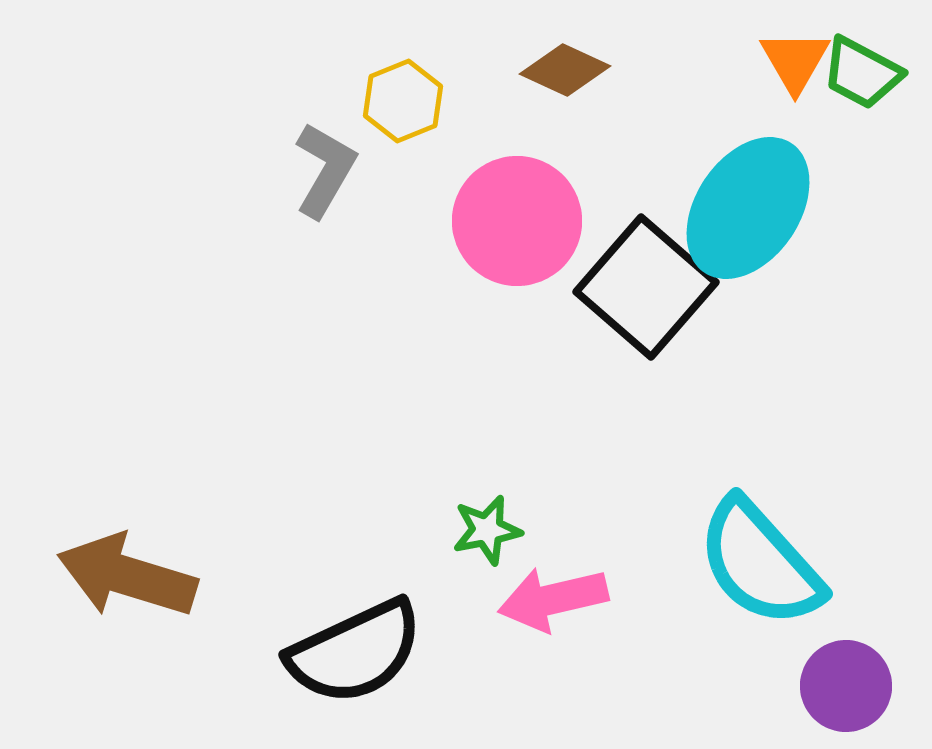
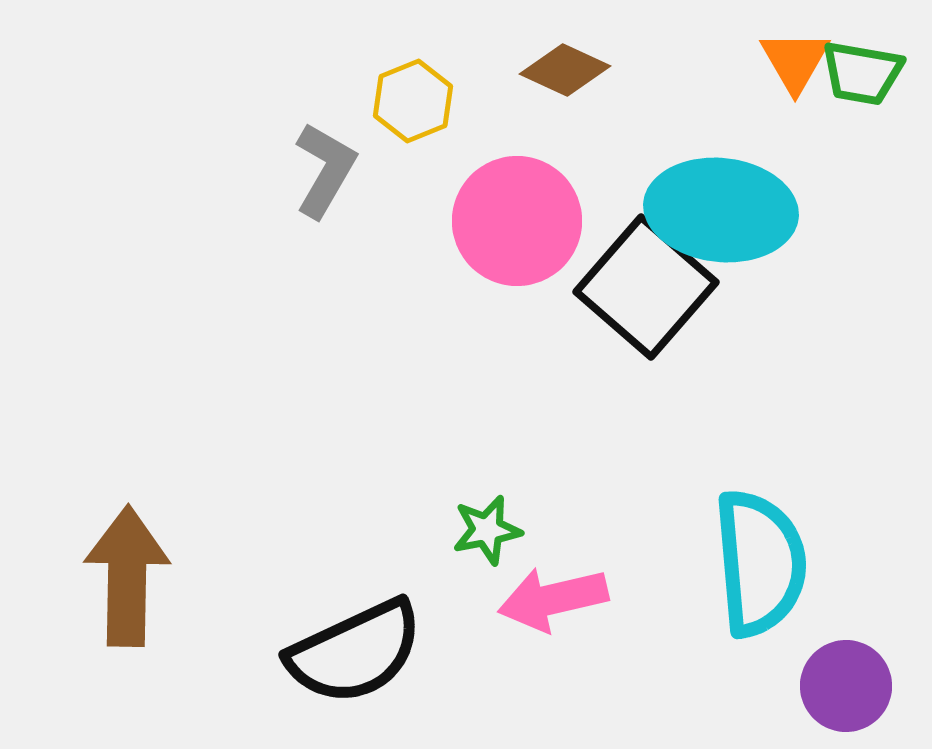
green trapezoid: rotated 18 degrees counterclockwise
yellow hexagon: moved 10 px right
cyan ellipse: moved 27 px left, 2 px down; rotated 62 degrees clockwise
cyan semicircle: rotated 143 degrees counterclockwise
brown arrow: rotated 74 degrees clockwise
